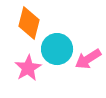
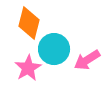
cyan circle: moved 3 px left
pink arrow: moved 1 px left, 1 px down
